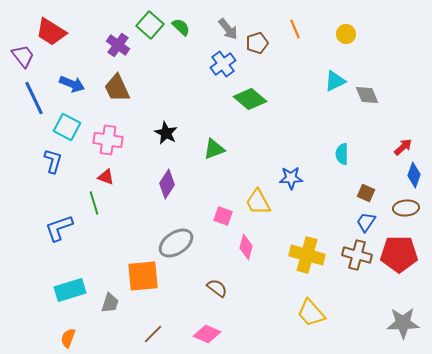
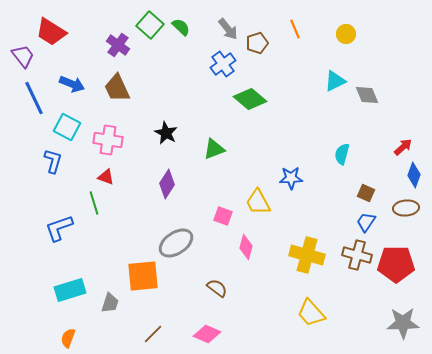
cyan semicircle at (342, 154): rotated 15 degrees clockwise
red pentagon at (399, 254): moved 3 px left, 10 px down
